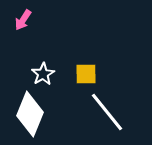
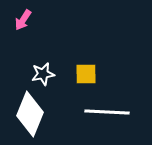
white star: rotated 20 degrees clockwise
white line: rotated 48 degrees counterclockwise
